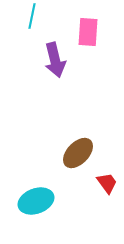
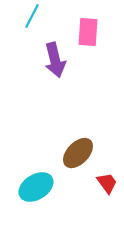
cyan line: rotated 15 degrees clockwise
cyan ellipse: moved 14 px up; rotated 12 degrees counterclockwise
